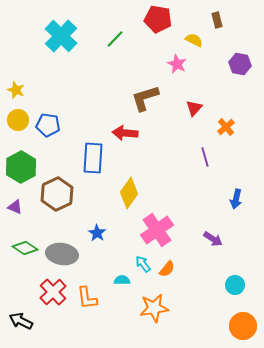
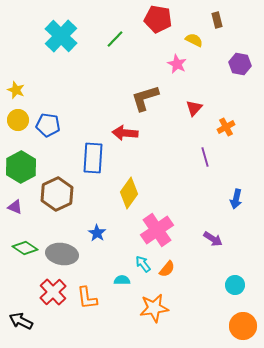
orange cross: rotated 12 degrees clockwise
